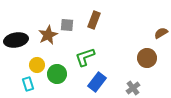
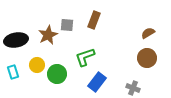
brown semicircle: moved 13 px left
cyan rectangle: moved 15 px left, 12 px up
gray cross: rotated 32 degrees counterclockwise
